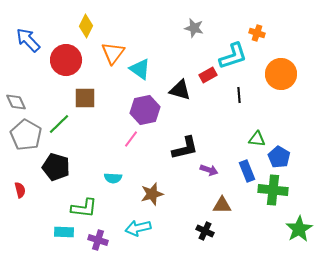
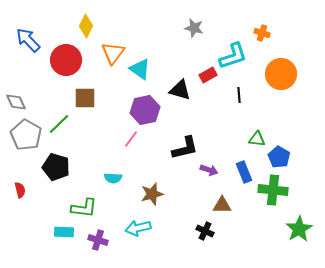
orange cross: moved 5 px right
blue rectangle: moved 3 px left, 1 px down
